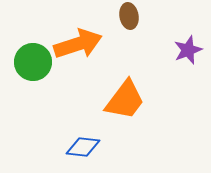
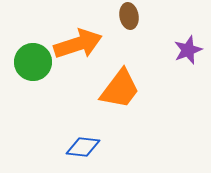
orange trapezoid: moved 5 px left, 11 px up
